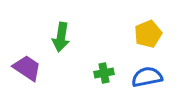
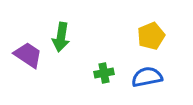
yellow pentagon: moved 3 px right, 2 px down
purple trapezoid: moved 1 px right, 13 px up
